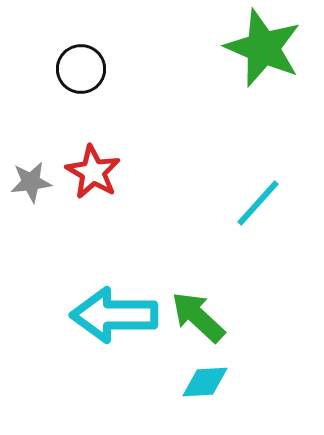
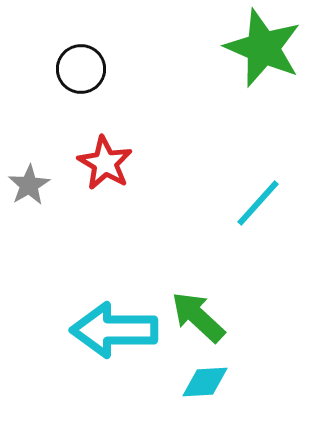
red star: moved 12 px right, 9 px up
gray star: moved 2 px left, 3 px down; rotated 24 degrees counterclockwise
cyan arrow: moved 15 px down
